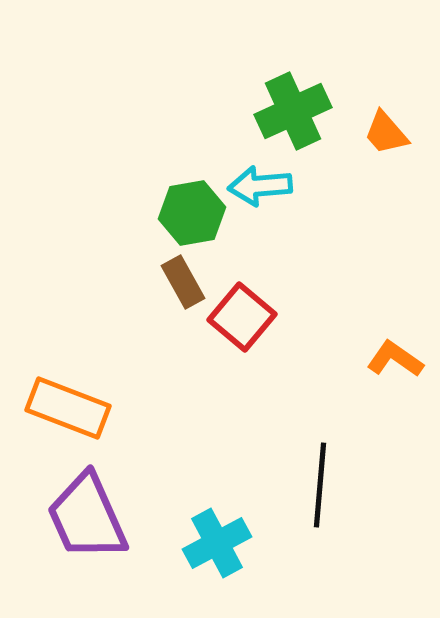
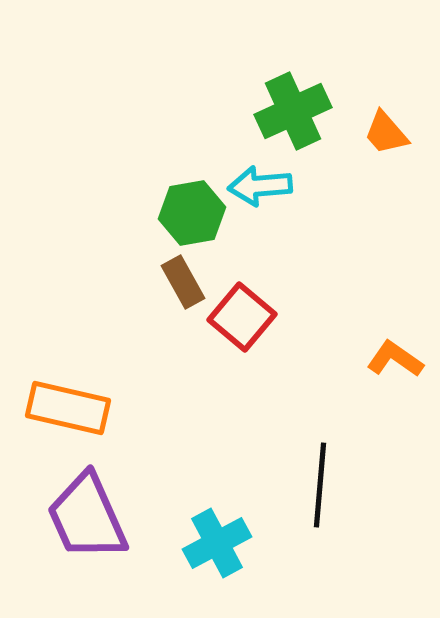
orange rectangle: rotated 8 degrees counterclockwise
